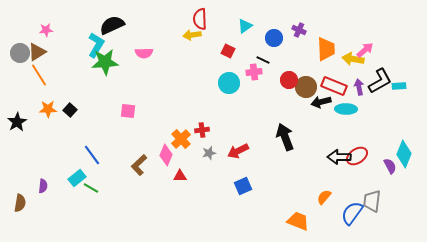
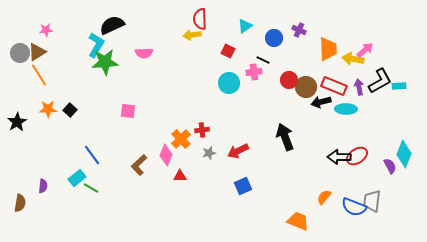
orange trapezoid at (326, 49): moved 2 px right
blue semicircle at (352, 213): moved 2 px right, 6 px up; rotated 105 degrees counterclockwise
